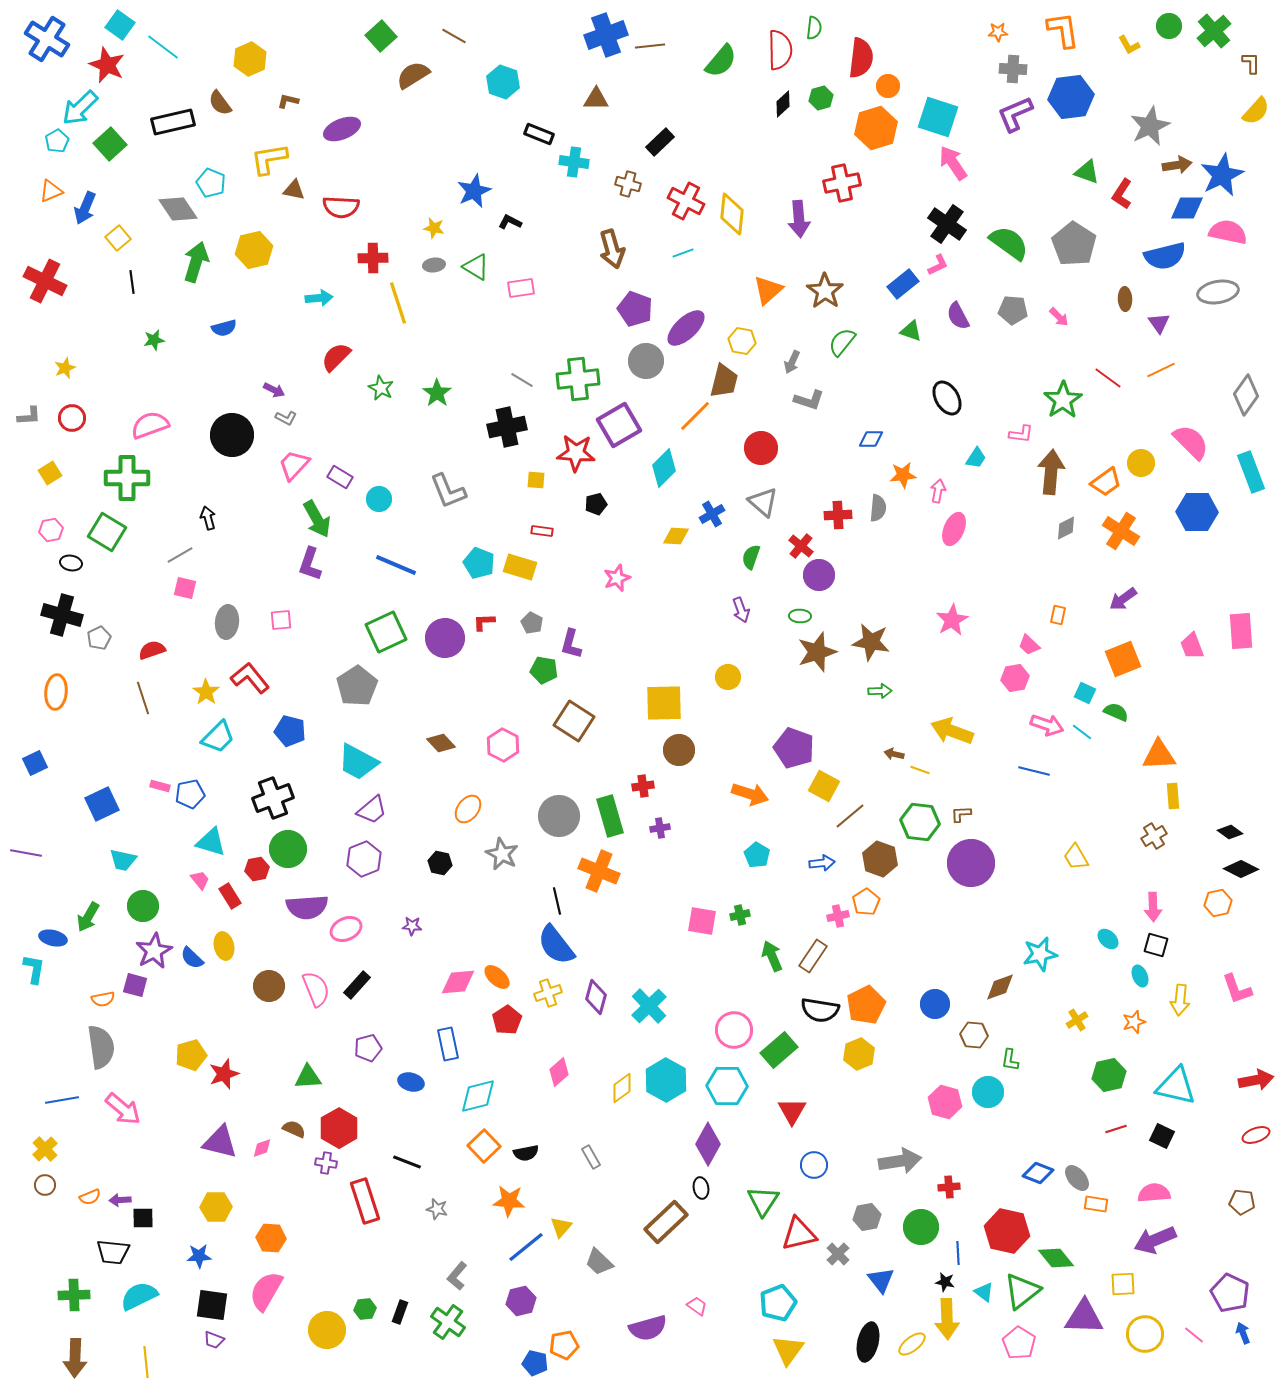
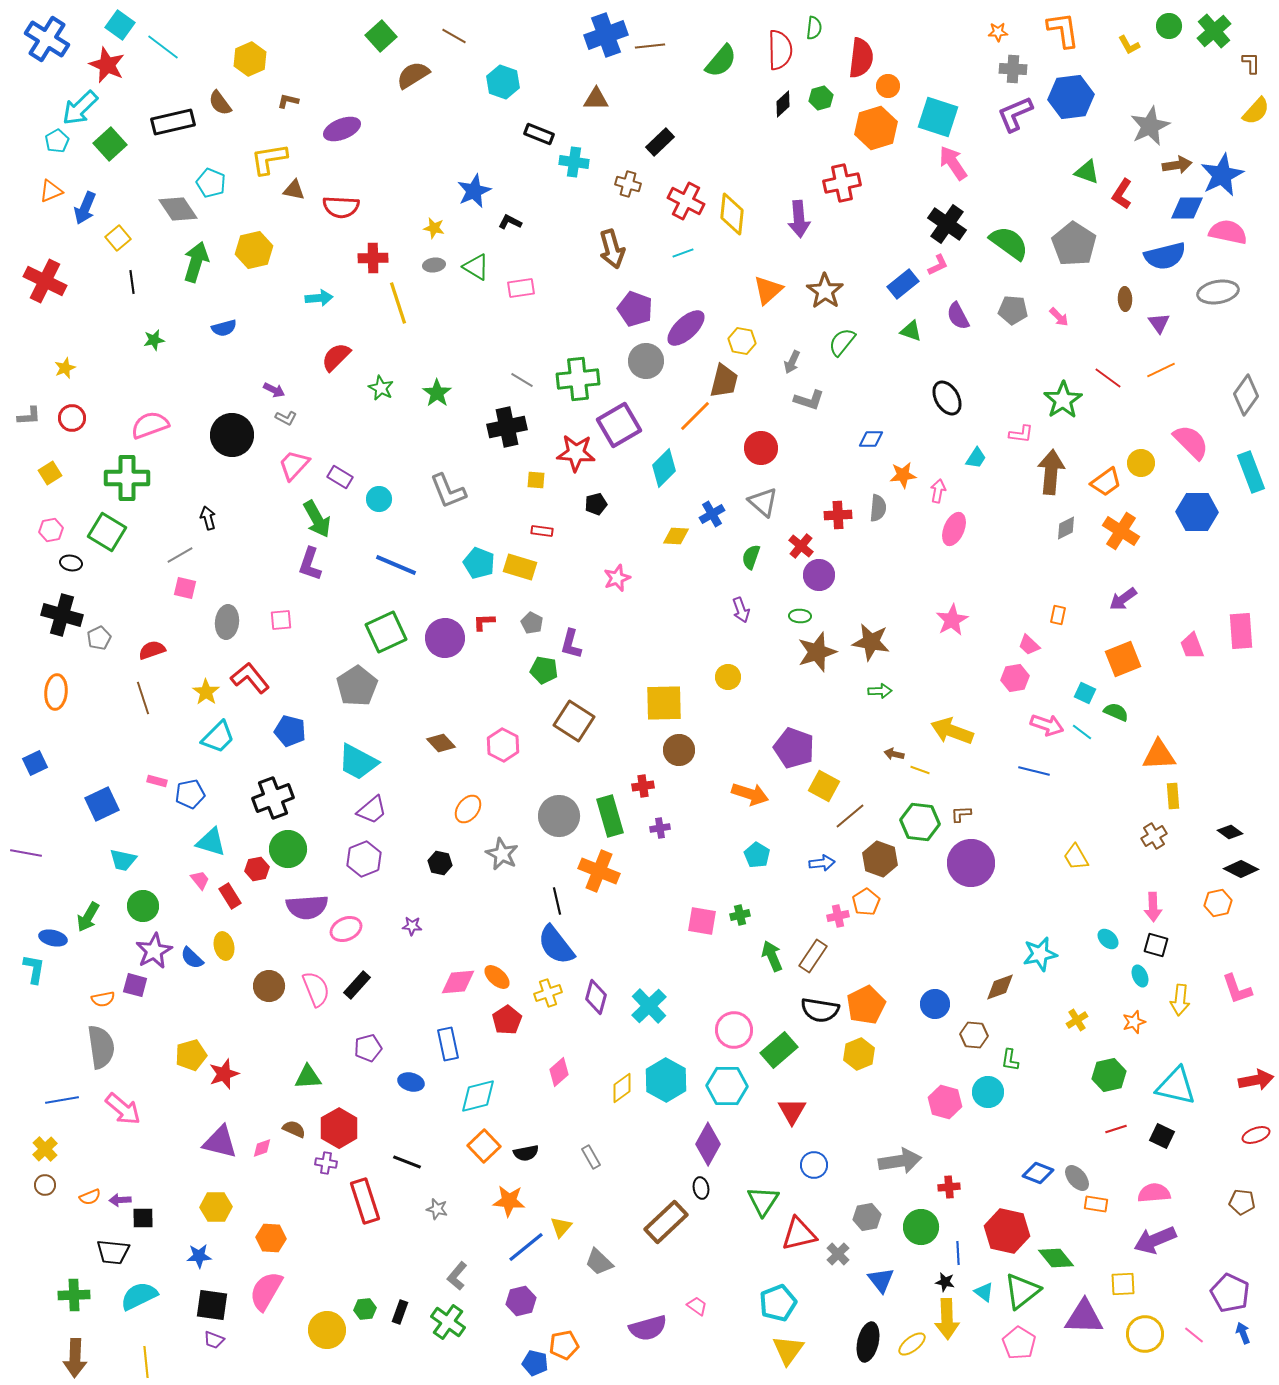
pink rectangle at (160, 786): moved 3 px left, 5 px up
